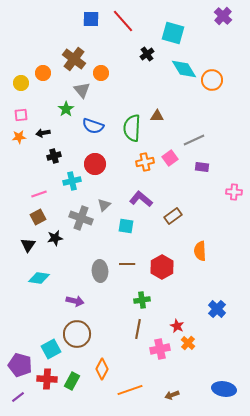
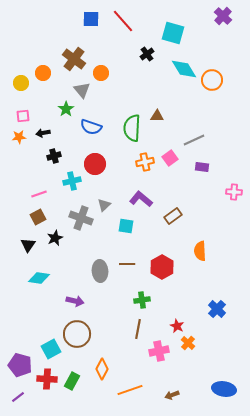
pink square at (21, 115): moved 2 px right, 1 px down
blue semicircle at (93, 126): moved 2 px left, 1 px down
black star at (55, 238): rotated 14 degrees counterclockwise
pink cross at (160, 349): moved 1 px left, 2 px down
